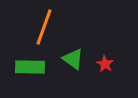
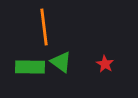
orange line: rotated 27 degrees counterclockwise
green triangle: moved 12 px left, 3 px down
